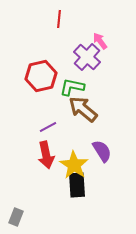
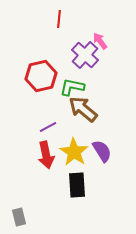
purple cross: moved 2 px left, 2 px up
yellow star: moved 13 px up
gray rectangle: moved 3 px right; rotated 36 degrees counterclockwise
